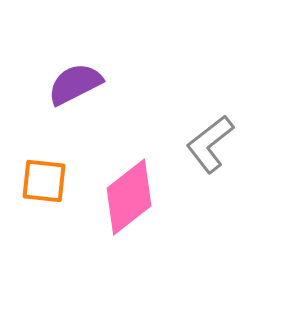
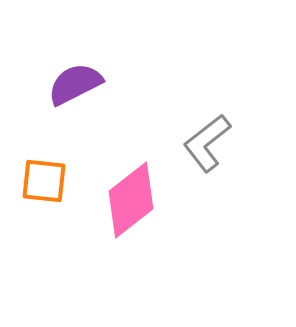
gray L-shape: moved 3 px left, 1 px up
pink diamond: moved 2 px right, 3 px down
